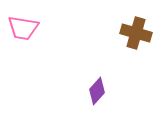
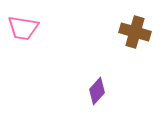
brown cross: moved 1 px left, 1 px up
